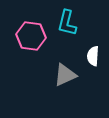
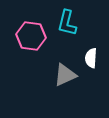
white semicircle: moved 2 px left, 2 px down
